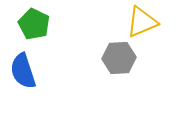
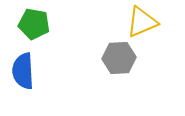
green pentagon: rotated 16 degrees counterclockwise
blue semicircle: rotated 15 degrees clockwise
